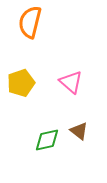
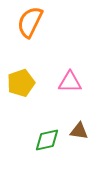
orange semicircle: rotated 12 degrees clockwise
pink triangle: moved 1 px left; rotated 40 degrees counterclockwise
brown triangle: rotated 30 degrees counterclockwise
